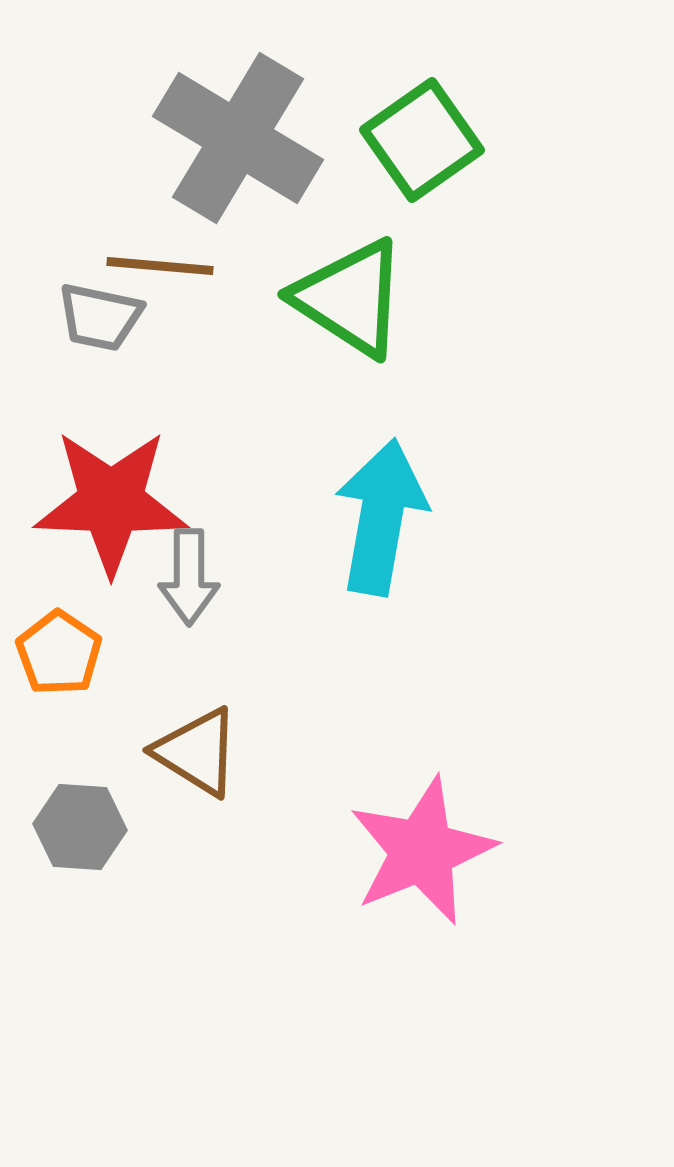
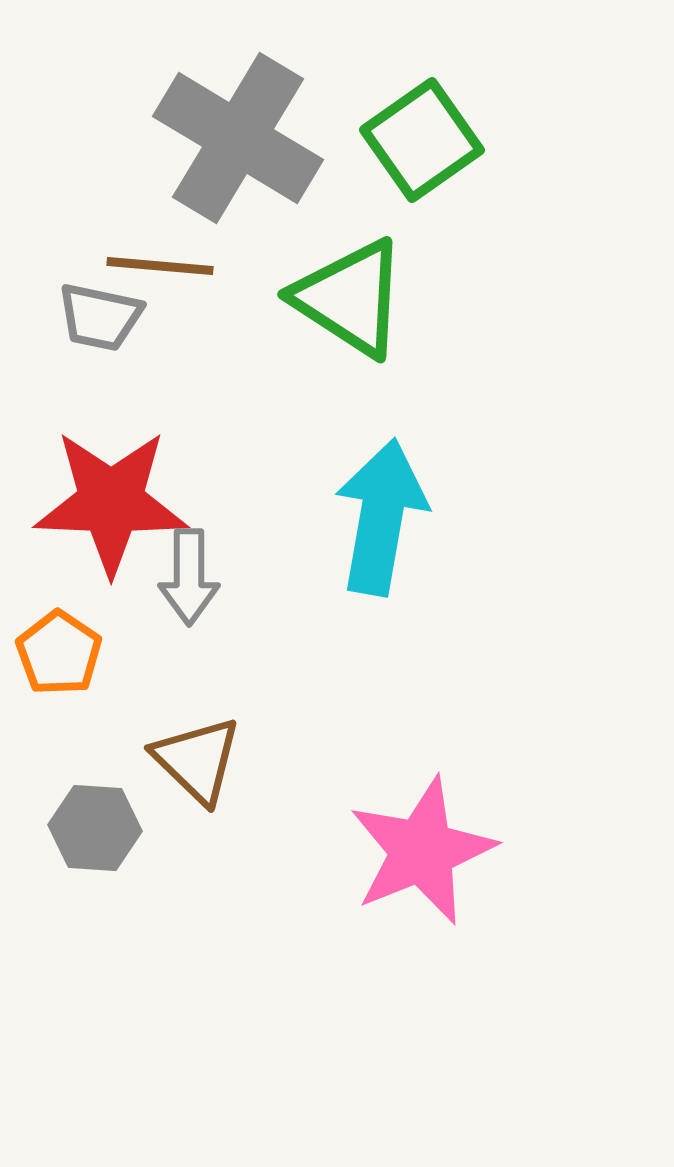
brown triangle: moved 8 px down; rotated 12 degrees clockwise
gray hexagon: moved 15 px right, 1 px down
